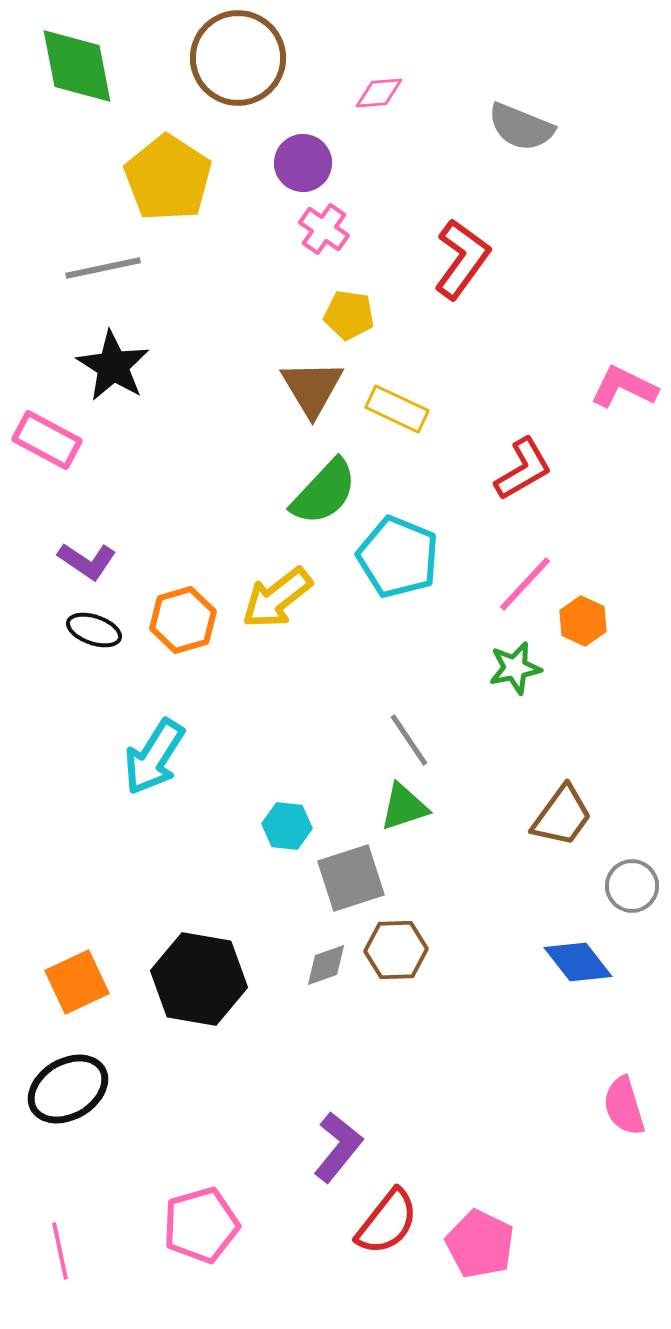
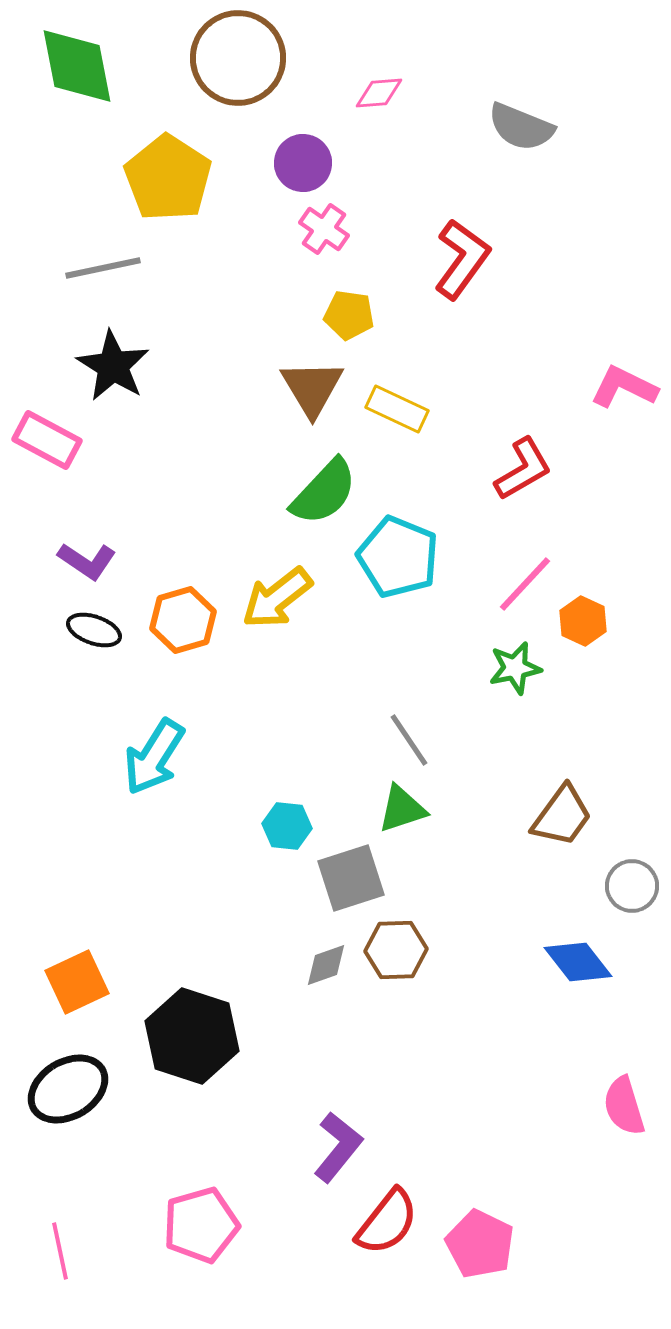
green triangle at (404, 807): moved 2 px left, 2 px down
black hexagon at (199, 979): moved 7 px left, 57 px down; rotated 8 degrees clockwise
